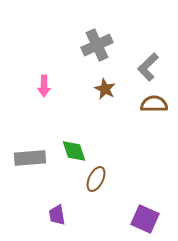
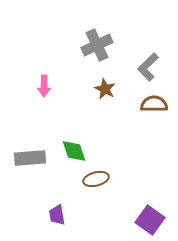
brown ellipse: rotated 50 degrees clockwise
purple square: moved 5 px right, 1 px down; rotated 12 degrees clockwise
